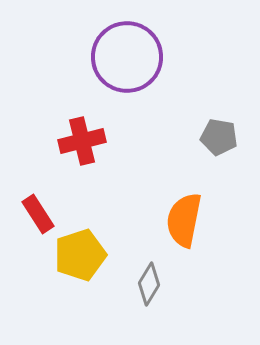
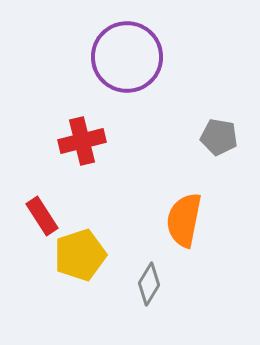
red rectangle: moved 4 px right, 2 px down
